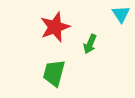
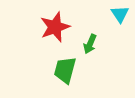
cyan triangle: moved 1 px left
green trapezoid: moved 11 px right, 3 px up
